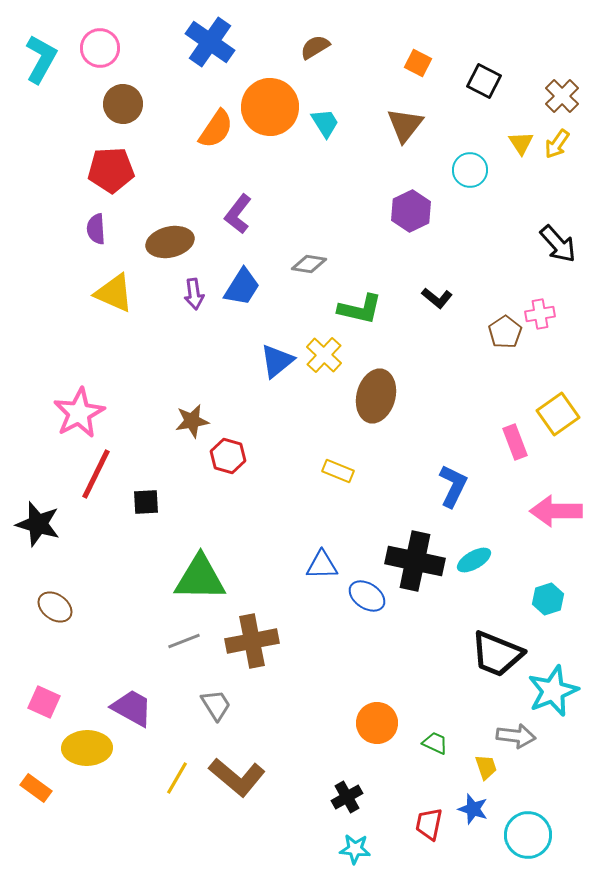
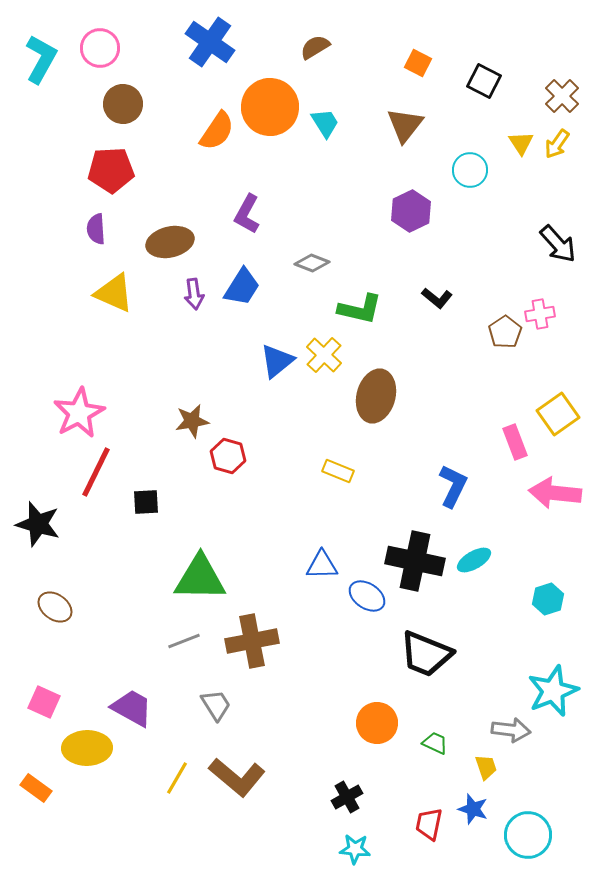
orange semicircle at (216, 129): moved 1 px right, 2 px down
purple L-shape at (238, 214): moved 9 px right; rotated 9 degrees counterclockwise
gray diamond at (309, 264): moved 3 px right, 1 px up; rotated 12 degrees clockwise
red line at (96, 474): moved 2 px up
pink arrow at (556, 511): moved 1 px left, 18 px up; rotated 6 degrees clockwise
black trapezoid at (497, 654): moved 71 px left
gray arrow at (516, 736): moved 5 px left, 6 px up
